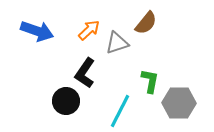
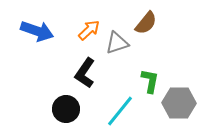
black circle: moved 8 px down
cyan line: rotated 12 degrees clockwise
